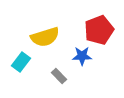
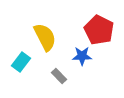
red pentagon: rotated 24 degrees counterclockwise
yellow semicircle: rotated 100 degrees counterclockwise
